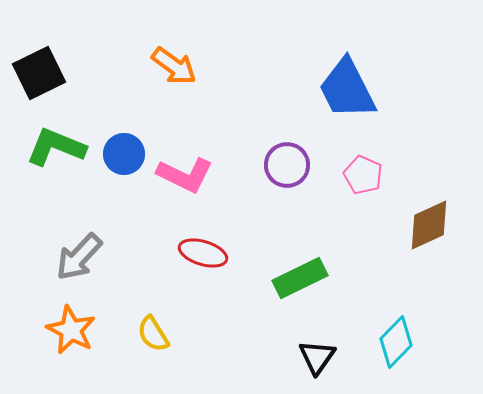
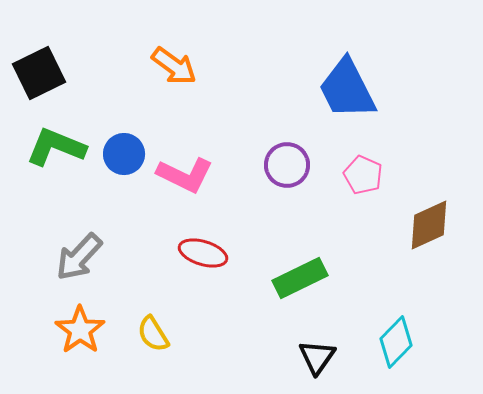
orange star: moved 9 px right; rotated 9 degrees clockwise
